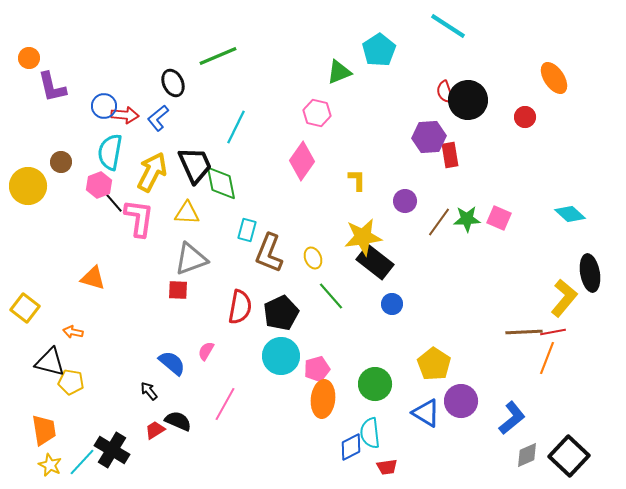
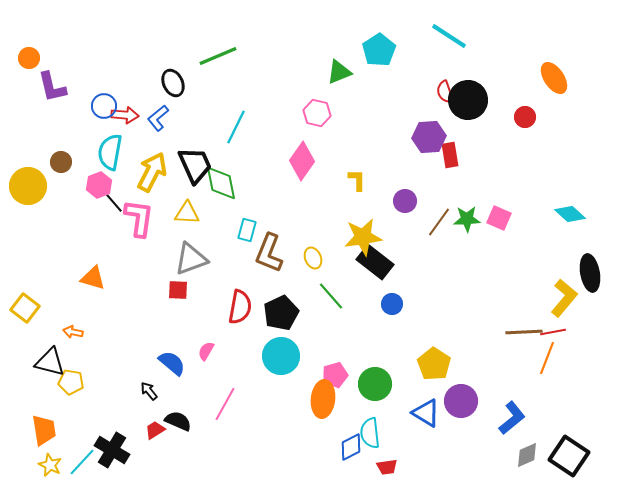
cyan line at (448, 26): moved 1 px right, 10 px down
pink pentagon at (317, 369): moved 18 px right, 6 px down
black square at (569, 456): rotated 9 degrees counterclockwise
